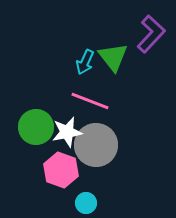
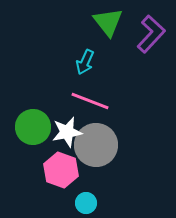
green triangle: moved 5 px left, 35 px up
green circle: moved 3 px left
